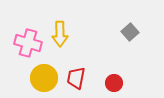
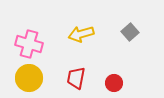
yellow arrow: moved 21 px right; rotated 75 degrees clockwise
pink cross: moved 1 px right, 1 px down
yellow circle: moved 15 px left
